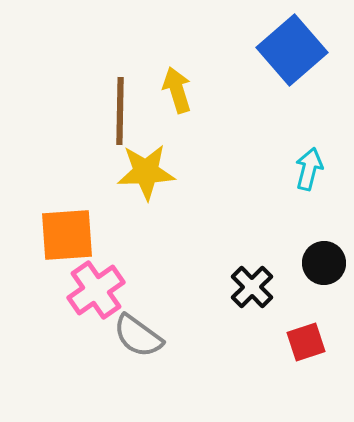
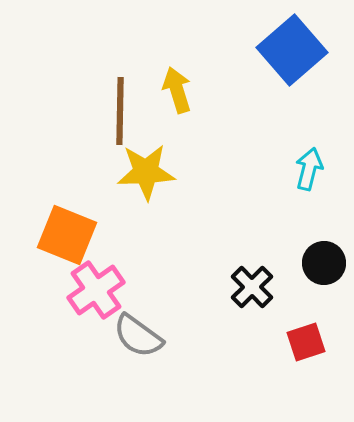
orange square: rotated 26 degrees clockwise
